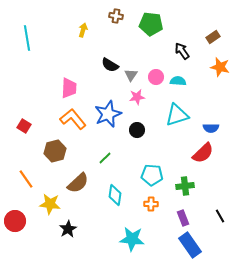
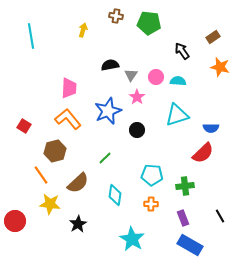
green pentagon: moved 2 px left, 1 px up
cyan line: moved 4 px right, 2 px up
black semicircle: rotated 138 degrees clockwise
pink star: rotated 28 degrees counterclockwise
blue star: moved 3 px up
orange L-shape: moved 5 px left
orange line: moved 15 px right, 4 px up
black star: moved 10 px right, 5 px up
cyan star: rotated 25 degrees clockwise
blue rectangle: rotated 25 degrees counterclockwise
